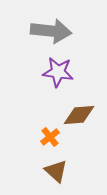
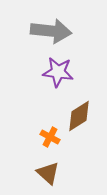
brown diamond: moved 1 px down; rotated 28 degrees counterclockwise
orange cross: rotated 24 degrees counterclockwise
brown triangle: moved 8 px left, 2 px down
